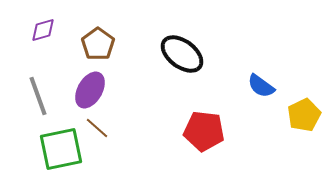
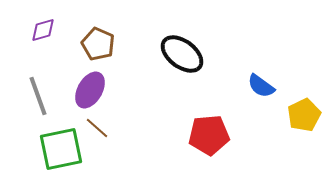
brown pentagon: rotated 12 degrees counterclockwise
red pentagon: moved 5 px right, 4 px down; rotated 12 degrees counterclockwise
